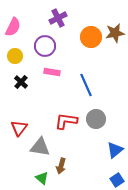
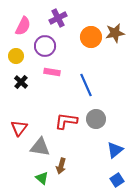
pink semicircle: moved 10 px right, 1 px up
yellow circle: moved 1 px right
